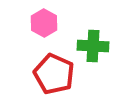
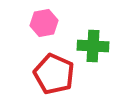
pink hexagon: rotated 20 degrees clockwise
